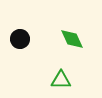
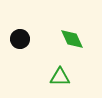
green triangle: moved 1 px left, 3 px up
